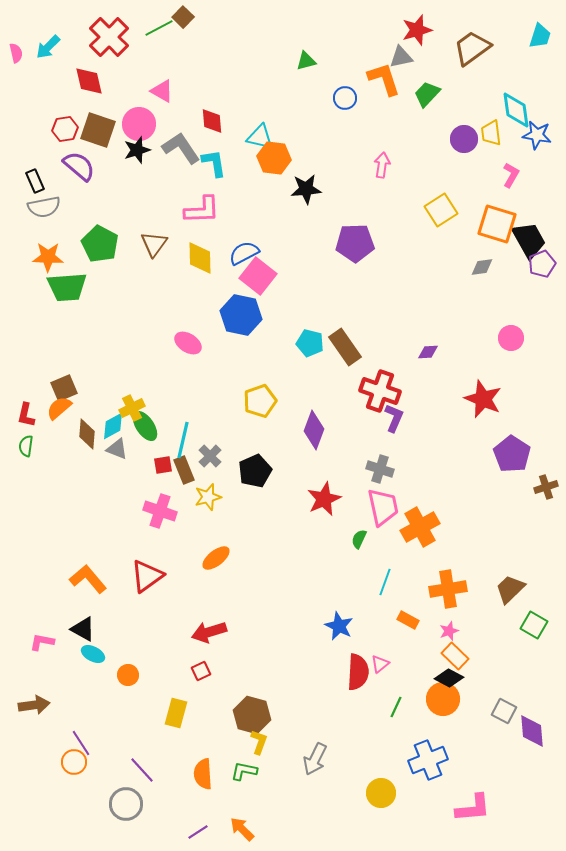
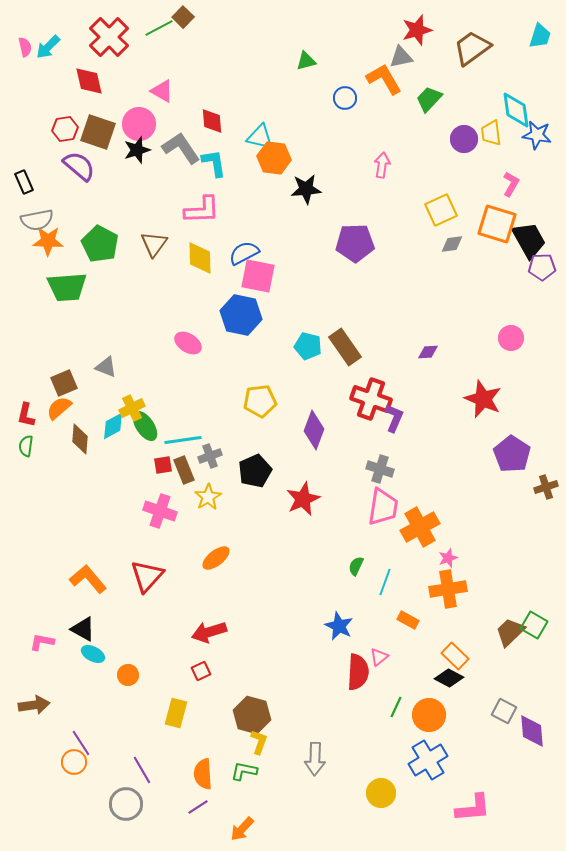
pink semicircle at (16, 53): moved 9 px right, 6 px up
orange L-shape at (384, 79): rotated 12 degrees counterclockwise
green trapezoid at (427, 94): moved 2 px right, 5 px down
brown square at (98, 130): moved 2 px down
pink L-shape at (511, 175): moved 9 px down
black rectangle at (35, 181): moved 11 px left, 1 px down
gray semicircle at (44, 207): moved 7 px left, 13 px down
yellow square at (441, 210): rotated 8 degrees clockwise
orange star at (48, 257): moved 16 px up
purple pentagon at (542, 264): moved 3 px down; rotated 20 degrees clockwise
gray diamond at (482, 267): moved 30 px left, 23 px up
pink square at (258, 276): rotated 27 degrees counterclockwise
cyan pentagon at (310, 343): moved 2 px left, 3 px down
brown square at (64, 388): moved 5 px up
red cross at (380, 391): moved 9 px left, 8 px down
yellow pentagon at (260, 401): rotated 12 degrees clockwise
brown diamond at (87, 434): moved 7 px left, 5 px down
cyan line at (183, 440): rotated 69 degrees clockwise
gray triangle at (117, 449): moved 11 px left, 82 px up
gray cross at (210, 456): rotated 25 degrees clockwise
yellow star at (208, 497): rotated 16 degrees counterclockwise
red star at (324, 499): moved 21 px left
pink trapezoid at (383, 507): rotated 21 degrees clockwise
green semicircle at (359, 539): moved 3 px left, 27 px down
red triangle at (147, 576): rotated 12 degrees counterclockwise
brown trapezoid at (510, 589): moved 43 px down
pink star at (449, 631): moved 1 px left, 73 px up
pink triangle at (380, 664): moved 1 px left, 7 px up
orange circle at (443, 699): moved 14 px left, 16 px down
gray arrow at (315, 759): rotated 24 degrees counterclockwise
blue cross at (428, 760): rotated 9 degrees counterclockwise
purple line at (142, 770): rotated 12 degrees clockwise
orange arrow at (242, 829): rotated 92 degrees counterclockwise
purple line at (198, 832): moved 25 px up
